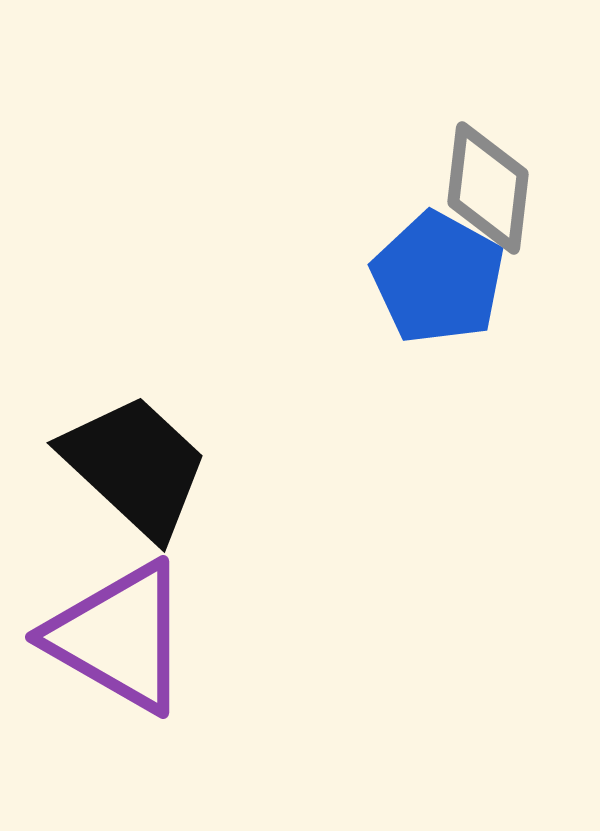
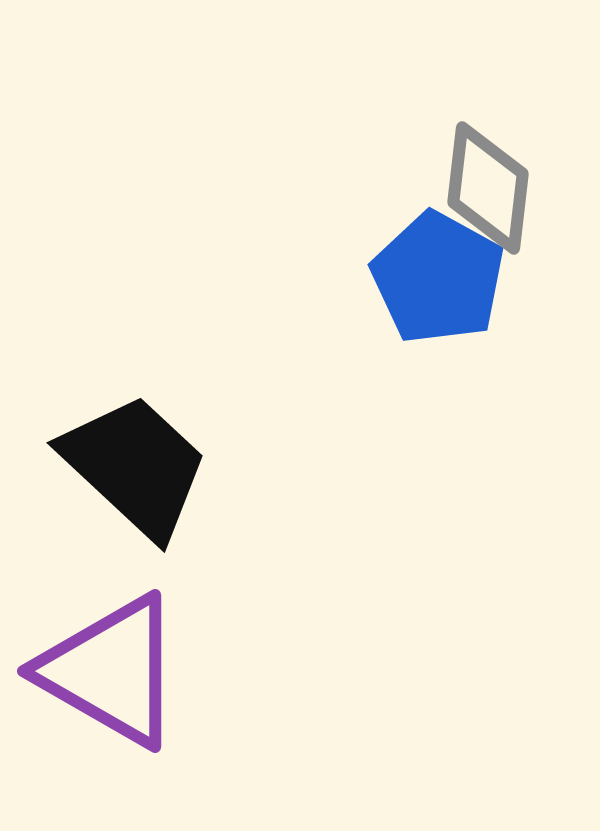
purple triangle: moved 8 px left, 34 px down
